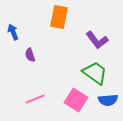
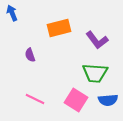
orange rectangle: moved 11 px down; rotated 65 degrees clockwise
blue arrow: moved 1 px left, 19 px up
green trapezoid: rotated 148 degrees clockwise
pink line: rotated 48 degrees clockwise
